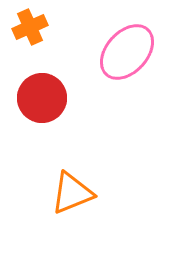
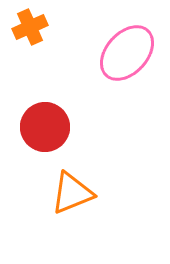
pink ellipse: moved 1 px down
red circle: moved 3 px right, 29 px down
